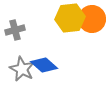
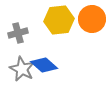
yellow hexagon: moved 11 px left, 2 px down
gray cross: moved 3 px right, 3 px down
